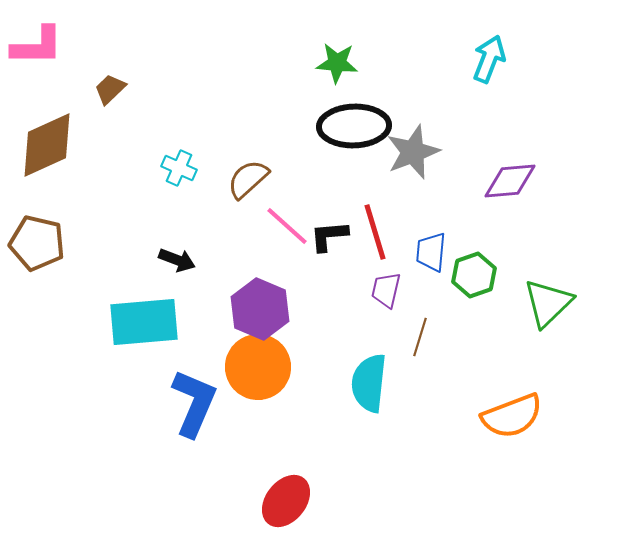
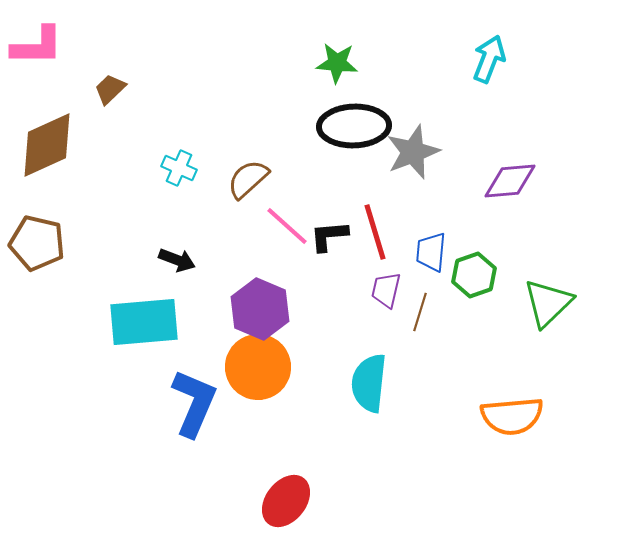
brown line: moved 25 px up
orange semicircle: rotated 16 degrees clockwise
